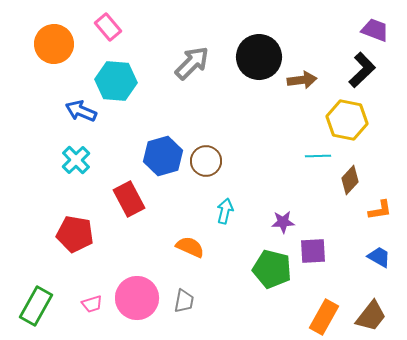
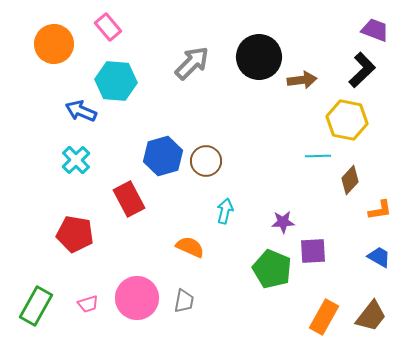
green pentagon: rotated 9 degrees clockwise
pink trapezoid: moved 4 px left
